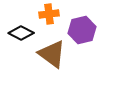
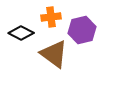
orange cross: moved 2 px right, 3 px down
brown triangle: moved 2 px right
